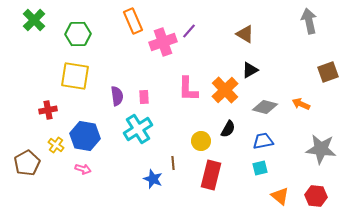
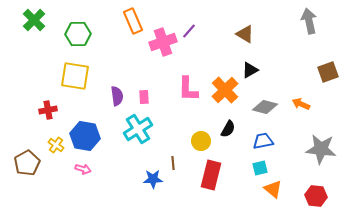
blue star: rotated 24 degrees counterclockwise
orange triangle: moved 7 px left, 7 px up
